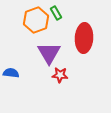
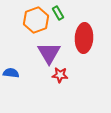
green rectangle: moved 2 px right
